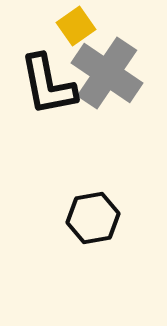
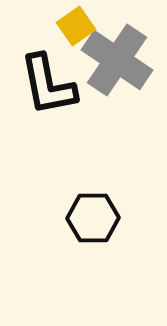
gray cross: moved 10 px right, 13 px up
black hexagon: rotated 9 degrees clockwise
